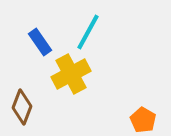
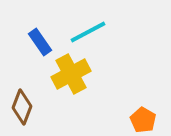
cyan line: rotated 33 degrees clockwise
